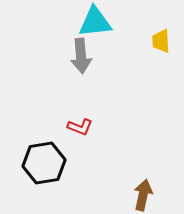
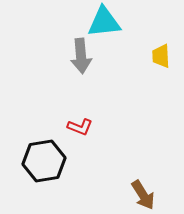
cyan triangle: moved 9 px right
yellow trapezoid: moved 15 px down
black hexagon: moved 2 px up
brown arrow: rotated 136 degrees clockwise
